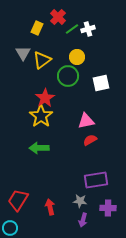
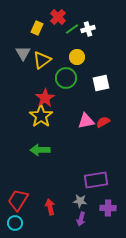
green circle: moved 2 px left, 2 px down
red semicircle: moved 13 px right, 18 px up
green arrow: moved 1 px right, 2 px down
purple arrow: moved 2 px left, 1 px up
cyan circle: moved 5 px right, 5 px up
